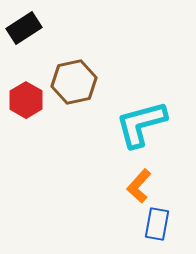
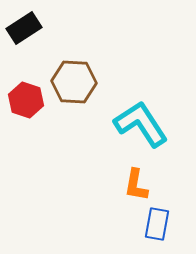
brown hexagon: rotated 15 degrees clockwise
red hexagon: rotated 12 degrees counterclockwise
cyan L-shape: rotated 72 degrees clockwise
orange L-shape: moved 3 px left, 1 px up; rotated 32 degrees counterclockwise
